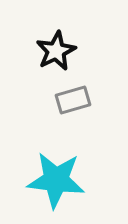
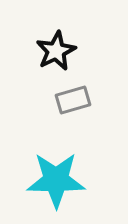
cyan star: rotated 6 degrees counterclockwise
